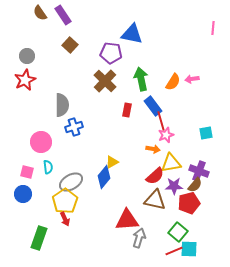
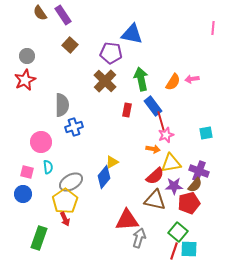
red line at (174, 251): rotated 48 degrees counterclockwise
